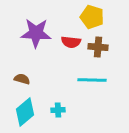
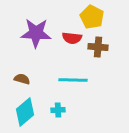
yellow pentagon: rotated 10 degrees clockwise
red semicircle: moved 1 px right, 4 px up
cyan line: moved 19 px left
